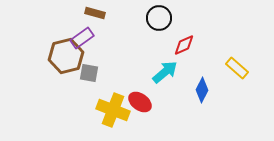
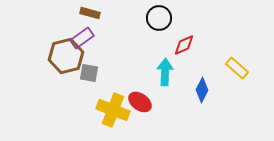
brown rectangle: moved 5 px left
cyan arrow: rotated 48 degrees counterclockwise
